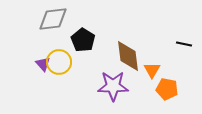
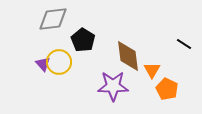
black line: rotated 21 degrees clockwise
orange pentagon: rotated 15 degrees clockwise
